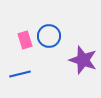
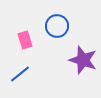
blue circle: moved 8 px right, 10 px up
blue line: rotated 25 degrees counterclockwise
